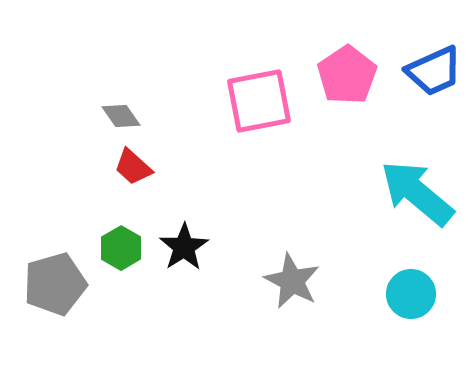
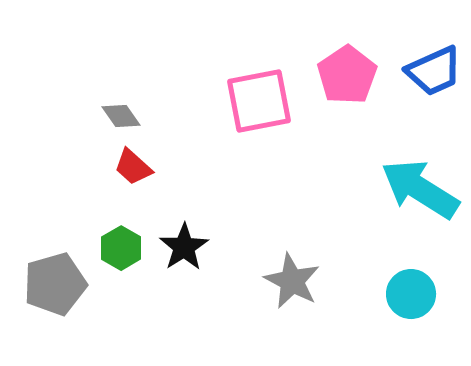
cyan arrow: moved 3 px right, 4 px up; rotated 8 degrees counterclockwise
